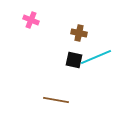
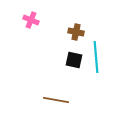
brown cross: moved 3 px left, 1 px up
cyan line: rotated 72 degrees counterclockwise
